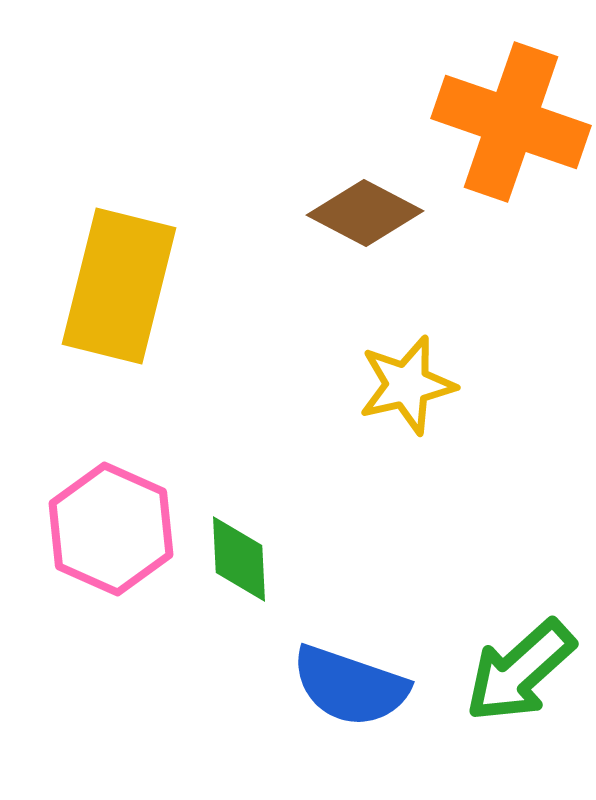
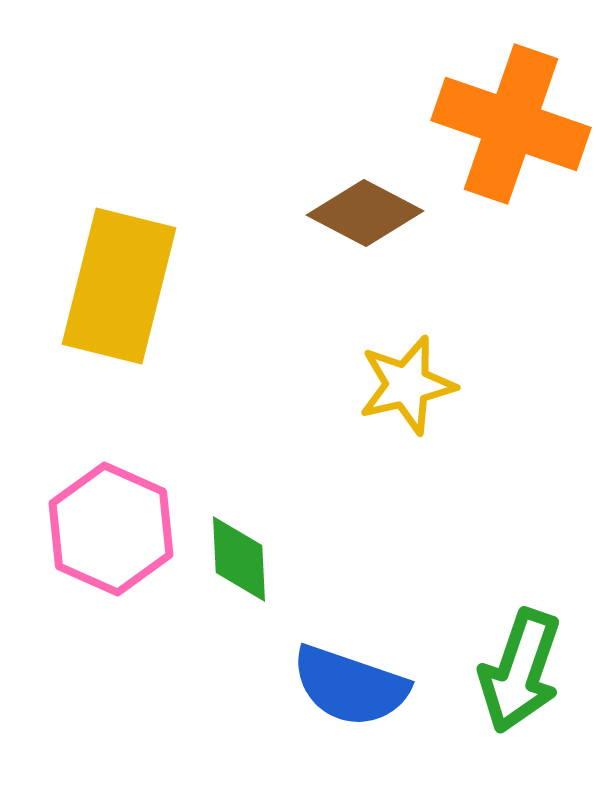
orange cross: moved 2 px down
green arrow: rotated 29 degrees counterclockwise
